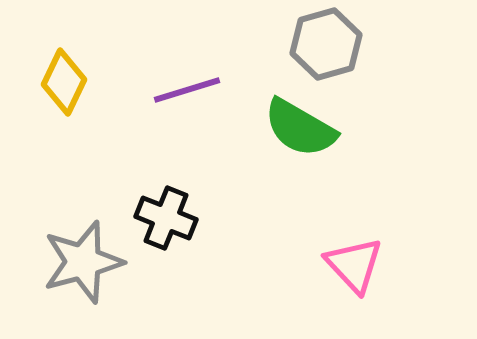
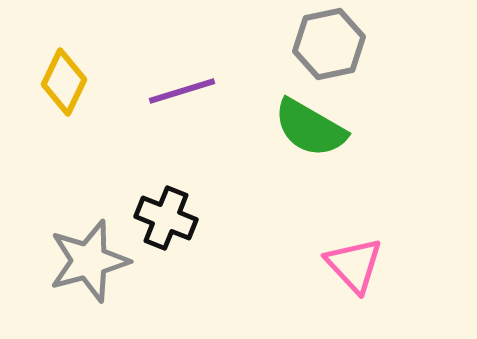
gray hexagon: moved 3 px right; rotated 4 degrees clockwise
purple line: moved 5 px left, 1 px down
green semicircle: moved 10 px right
gray star: moved 6 px right, 1 px up
